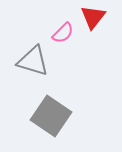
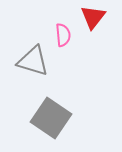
pink semicircle: moved 2 px down; rotated 50 degrees counterclockwise
gray square: moved 2 px down
